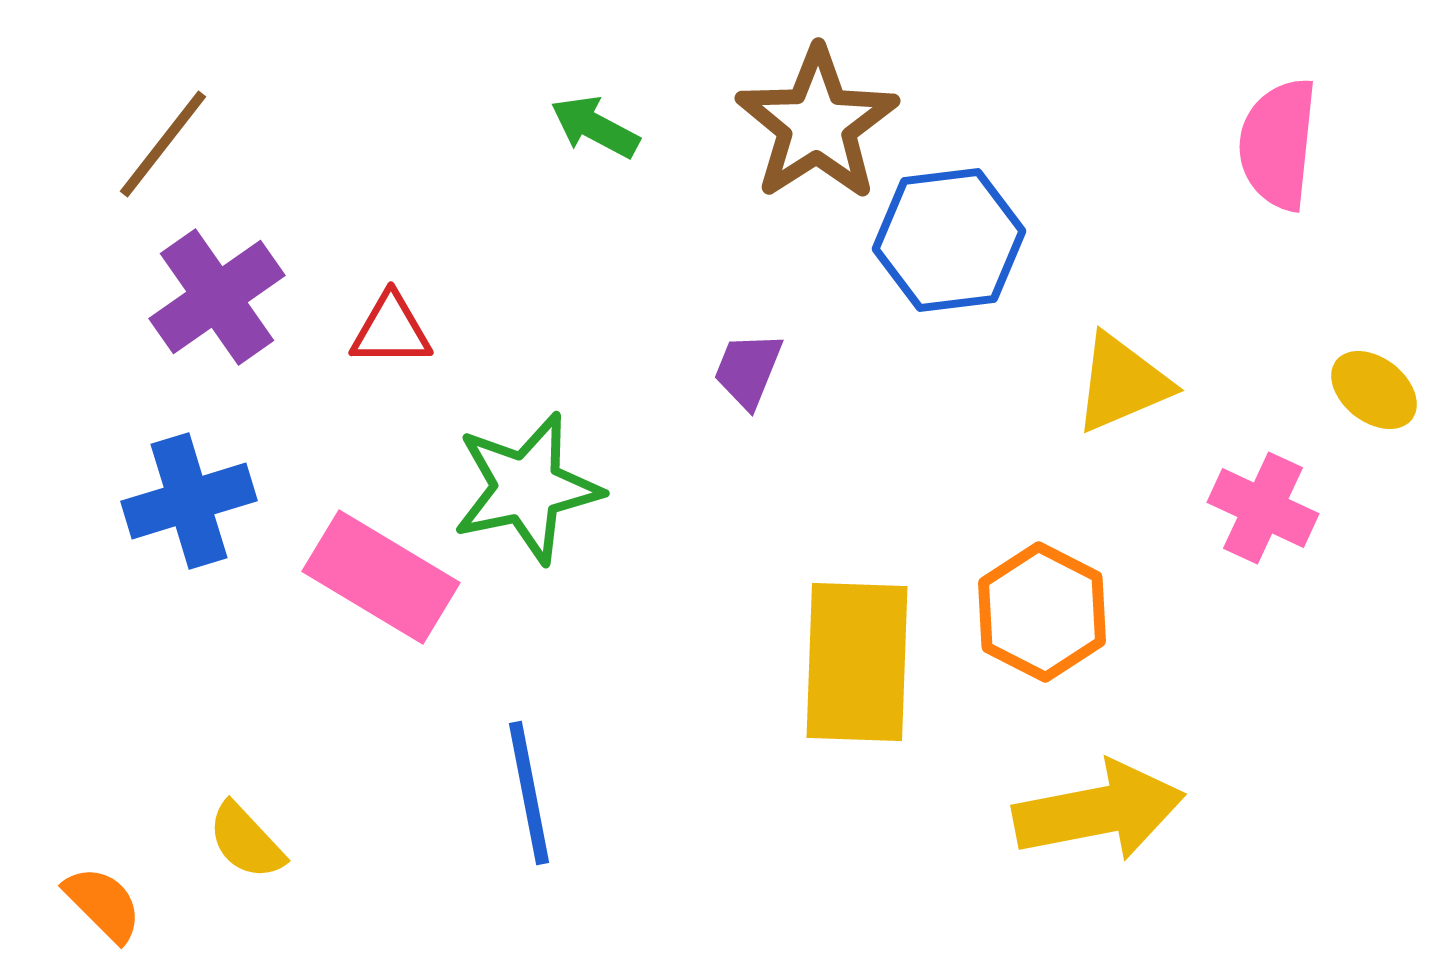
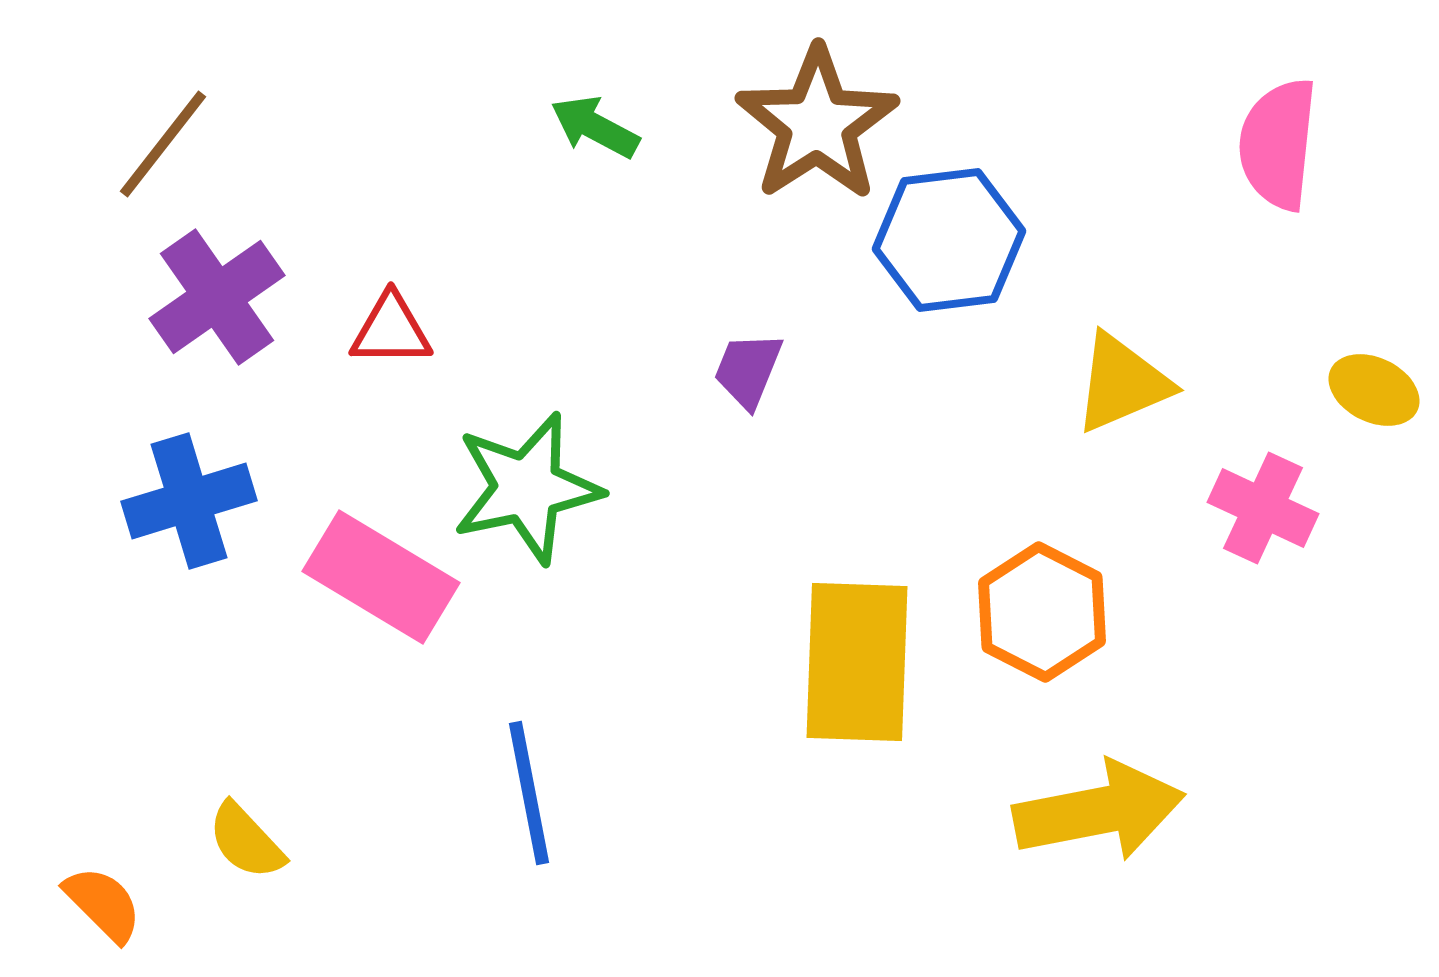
yellow ellipse: rotated 12 degrees counterclockwise
